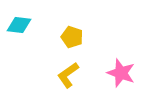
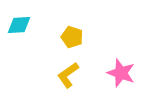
cyan diamond: rotated 10 degrees counterclockwise
